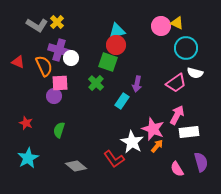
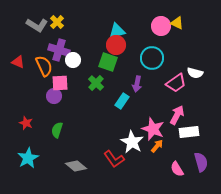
cyan circle: moved 34 px left, 10 px down
white circle: moved 2 px right, 2 px down
green semicircle: moved 2 px left
